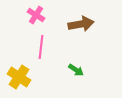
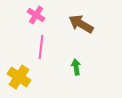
brown arrow: rotated 140 degrees counterclockwise
green arrow: moved 3 px up; rotated 133 degrees counterclockwise
